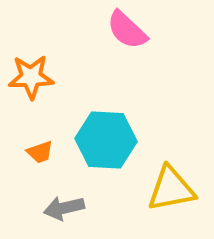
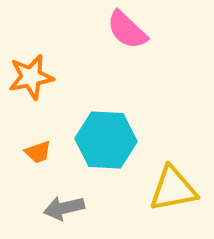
orange star: rotated 9 degrees counterclockwise
orange trapezoid: moved 2 px left
yellow triangle: moved 2 px right
